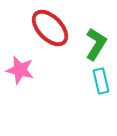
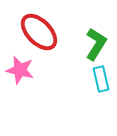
red ellipse: moved 11 px left, 4 px down
cyan rectangle: moved 2 px up
